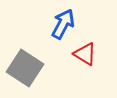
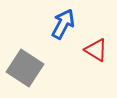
red triangle: moved 11 px right, 4 px up
